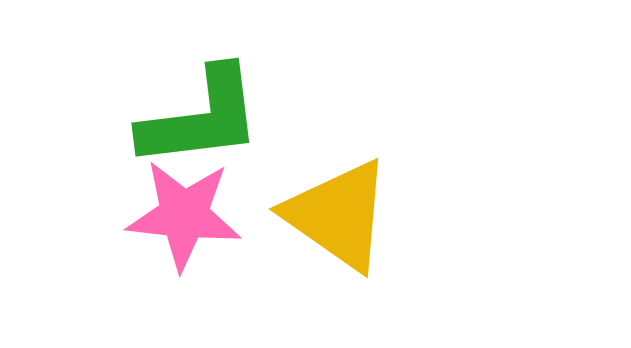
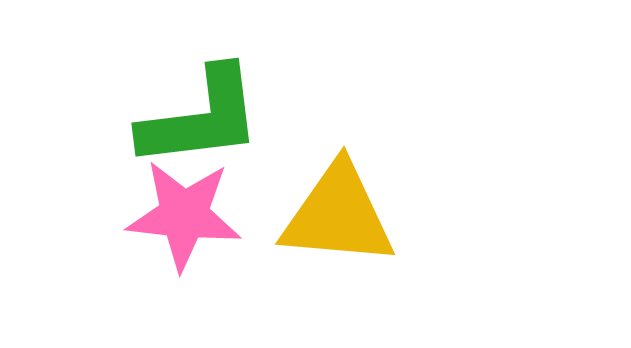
yellow triangle: rotated 30 degrees counterclockwise
